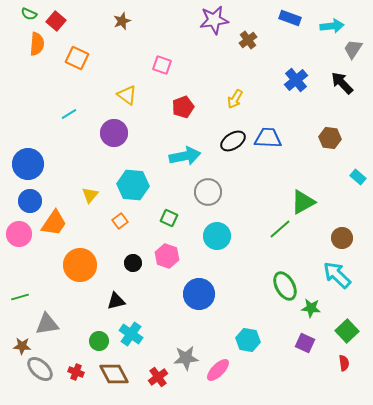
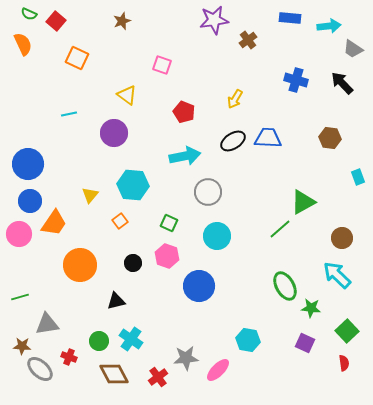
blue rectangle at (290, 18): rotated 15 degrees counterclockwise
cyan arrow at (332, 26): moved 3 px left
orange semicircle at (37, 44): moved 14 px left; rotated 30 degrees counterclockwise
gray trapezoid at (353, 49): rotated 90 degrees counterclockwise
blue cross at (296, 80): rotated 35 degrees counterclockwise
red pentagon at (183, 107): moved 1 px right, 5 px down; rotated 30 degrees counterclockwise
cyan line at (69, 114): rotated 21 degrees clockwise
cyan rectangle at (358, 177): rotated 28 degrees clockwise
green square at (169, 218): moved 5 px down
blue circle at (199, 294): moved 8 px up
cyan cross at (131, 334): moved 5 px down
red cross at (76, 372): moved 7 px left, 15 px up
